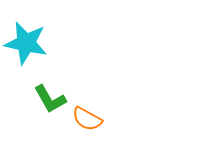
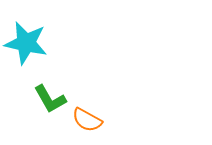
orange semicircle: moved 1 px down
